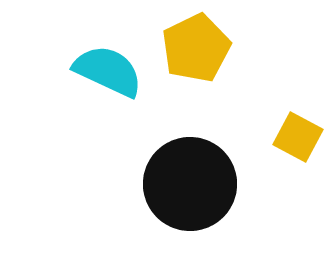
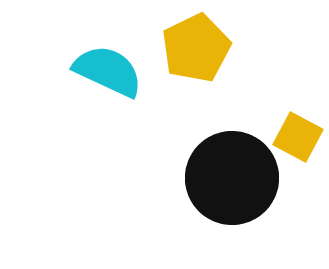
black circle: moved 42 px right, 6 px up
